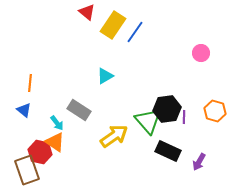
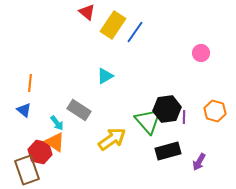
yellow arrow: moved 2 px left, 3 px down
black rectangle: rotated 40 degrees counterclockwise
